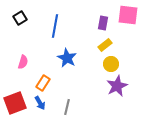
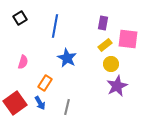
pink square: moved 24 px down
orange rectangle: moved 2 px right
red square: rotated 15 degrees counterclockwise
